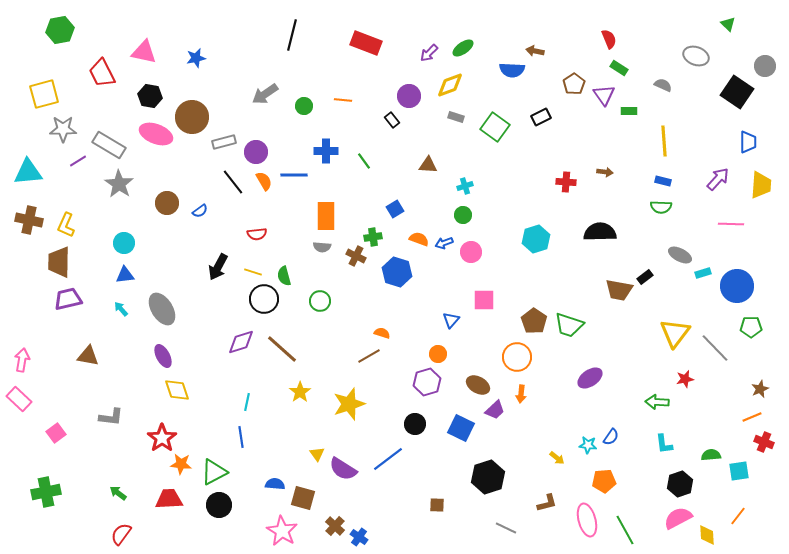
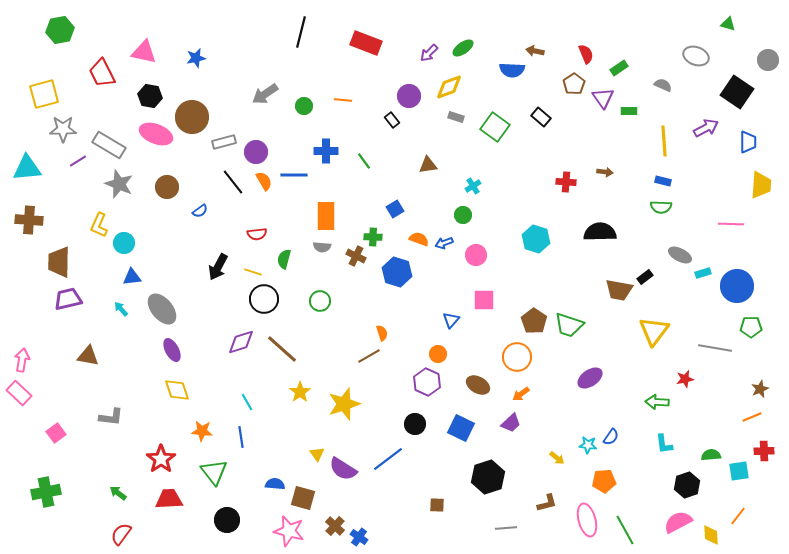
green triangle at (728, 24): rotated 28 degrees counterclockwise
black line at (292, 35): moved 9 px right, 3 px up
red semicircle at (609, 39): moved 23 px left, 15 px down
gray circle at (765, 66): moved 3 px right, 6 px up
green rectangle at (619, 68): rotated 66 degrees counterclockwise
yellow diamond at (450, 85): moved 1 px left, 2 px down
purple triangle at (604, 95): moved 1 px left, 3 px down
black rectangle at (541, 117): rotated 66 degrees clockwise
brown triangle at (428, 165): rotated 12 degrees counterclockwise
cyan triangle at (28, 172): moved 1 px left, 4 px up
purple arrow at (718, 179): moved 12 px left, 51 px up; rotated 20 degrees clockwise
gray star at (119, 184): rotated 12 degrees counterclockwise
cyan cross at (465, 186): moved 8 px right; rotated 14 degrees counterclockwise
brown circle at (167, 203): moved 16 px up
brown cross at (29, 220): rotated 8 degrees counterclockwise
yellow L-shape at (66, 225): moved 33 px right
green cross at (373, 237): rotated 12 degrees clockwise
cyan hexagon at (536, 239): rotated 24 degrees counterclockwise
pink circle at (471, 252): moved 5 px right, 3 px down
blue triangle at (125, 275): moved 7 px right, 2 px down
green semicircle at (284, 276): moved 17 px up; rotated 30 degrees clockwise
gray ellipse at (162, 309): rotated 8 degrees counterclockwise
orange semicircle at (382, 333): rotated 56 degrees clockwise
yellow triangle at (675, 333): moved 21 px left, 2 px up
gray line at (715, 348): rotated 36 degrees counterclockwise
purple ellipse at (163, 356): moved 9 px right, 6 px up
purple hexagon at (427, 382): rotated 20 degrees counterclockwise
orange arrow at (521, 394): rotated 48 degrees clockwise
pink rectangle at (19, 399): moved 6 px up
cyan line at (247, 402): rotated 42 degrees counterclockwise
yellow star at (349, 404): moved 5 px left
purple trapezoid at (495, 410): moved 16 px right, 13 px down
red star at (162, 438): moved 1 px left, 21 px down
red cross at (764, 442): moved 9 px down; rotated 24 degrees counterclockwise
orange star at (181, 464): moved 21 px right, 33 px up
green triangle at (214, 472): rotated 40 degrees counterclockwise
black hexagon at (680, 484): moved 7 px right, 1 px down
black circle at (219, 505): moved 8 px right, 15 px down
pink semicircle at (678, 518): moved 4 px down
gray line at (506, 528): rotated 30 degrees counterclockwise
pink star at (282, 531): moved 7 px right; rotated 16 degrees counterclockwise
yellow diamond at (707, 535): moved 4 px right
